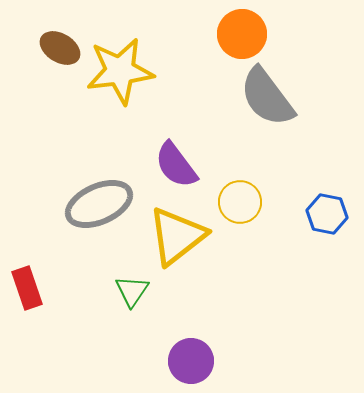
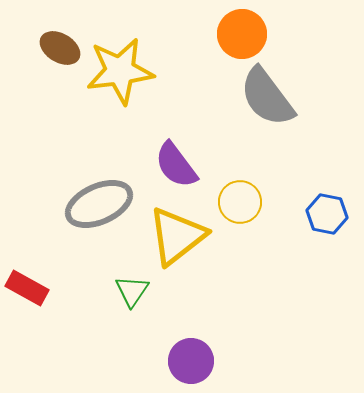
red rectangle: rotated 42 degrees counterclockwise
